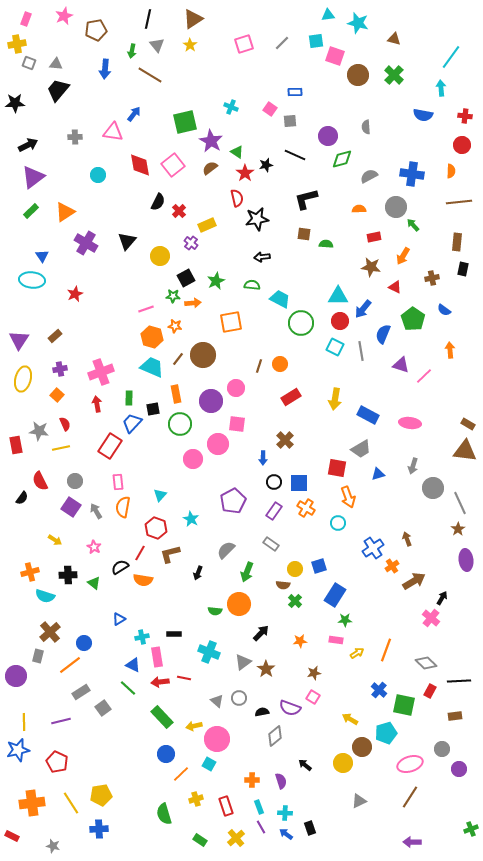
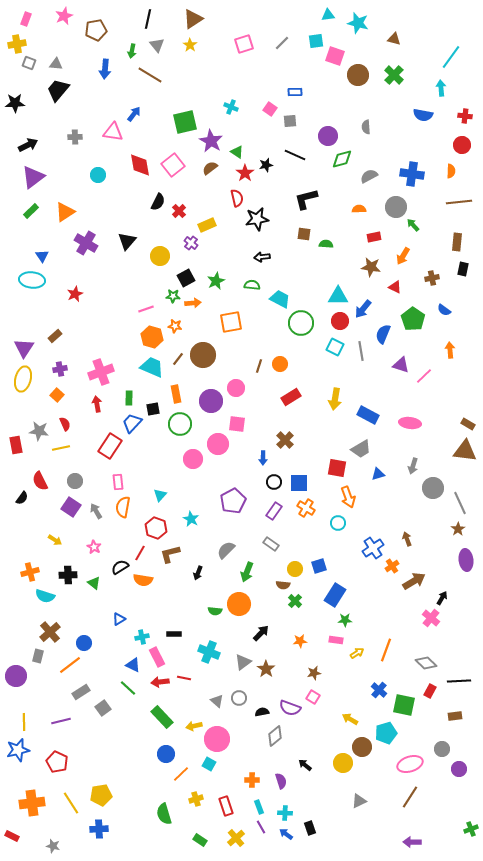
purple triangle at (19, 340): moved 5 px right, 8 px down
pink rectangle at (157, 657): rotated 18 degrees counterclockwise
